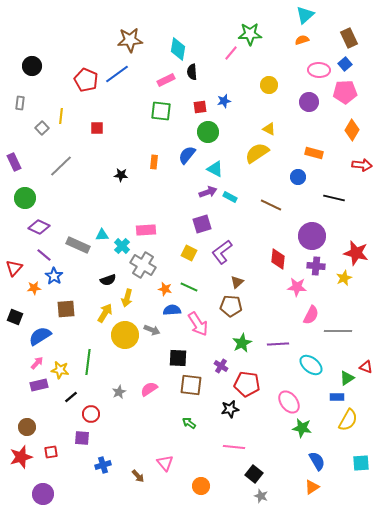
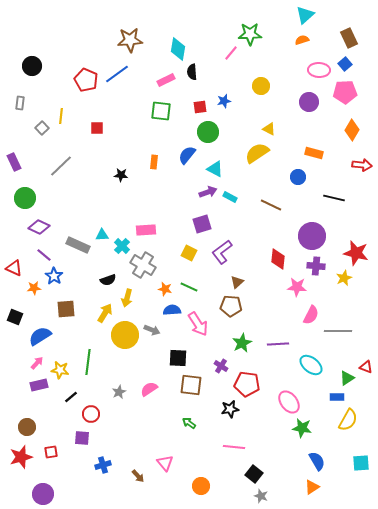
yellow circle at (269, 85): moved 8 px left, 1 px down
red triangle at (14, 268): rotated 48 degrees counterclockwise
